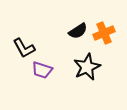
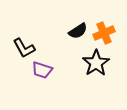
black star: moved 9 px right, 4 px up; rotated 8 degrees counterclockwise
